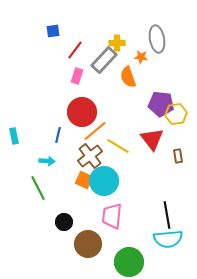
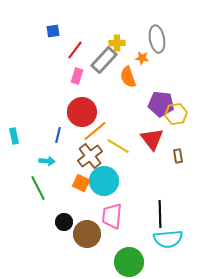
orange star: moved 1 px right, 1 px down
orange square: moved 3 px left, 3 px down
black line: moved 7 px left, 1 px up; rotated 8 degrees clockwise
brown circle: moved 1 px left, 10 px up
